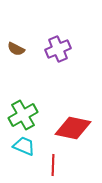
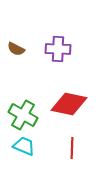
purple cross: rotated 25 degrees clockwise
green cross: rotated 32 degrees counterclockwise
red diamond: moved 4 px left, 24 px up
red line: moved 19 px right, 17 px up
